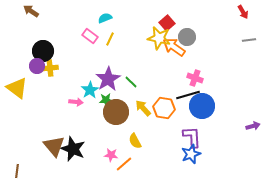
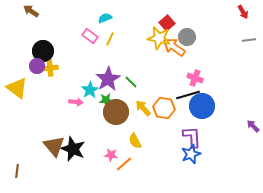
purple arrow: rotated 120 degrees counterclockwise
